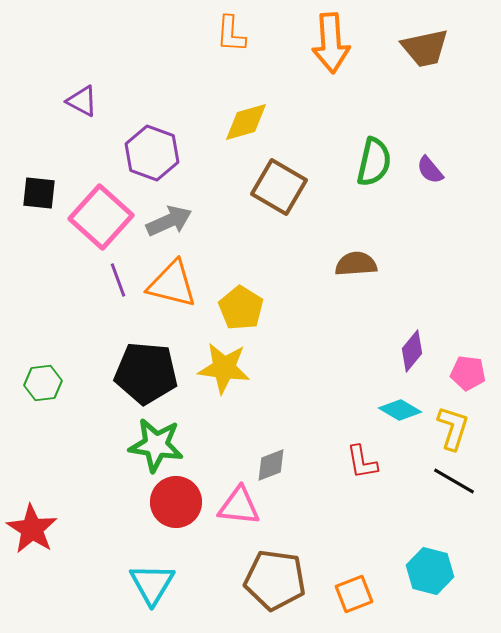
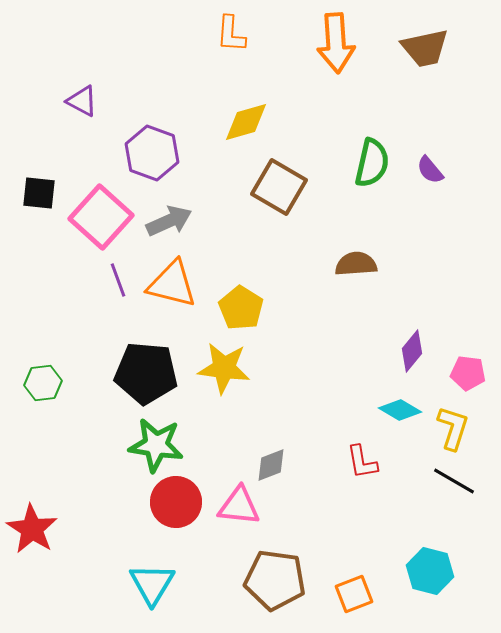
orange arrow: moved 5 px right
green semicircle: moved 2 px left, 1 px down
